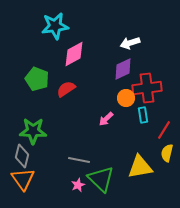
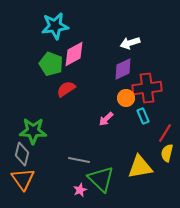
green pentagon: moved 14 px right, 15 px up
cyan rectangle: moved 1 px down; rotated 14 degrees counterclockwise
red line: moved 1 px right, 3 px down
gray diamond: moved 2 px up
pink star: moved 2 px right, 5 px down
